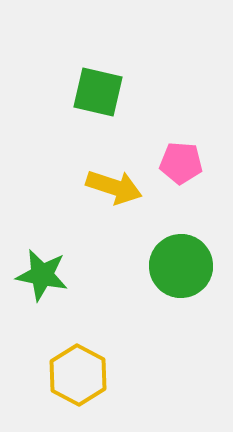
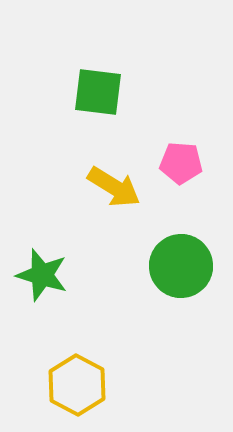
green square: rotated 6 degrees counterclockwise
yellow arrow: rotated 14 degrees clockwise
green star: rotated 6 degrees clockwise
yellow hexagon: moved 1 px left, 10 px down
